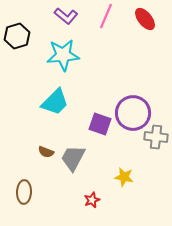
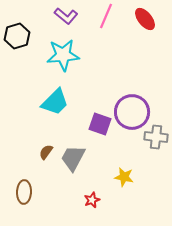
purple circle: moved 1 px left, 1 px up
brown semicircle: rotated 105 degrees clockwise
